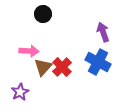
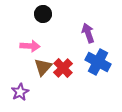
purple arrow: moved 15 px left, 1 px down
pink arrow: moved 1 px right, 5 px up
red cross: moved 1 px right, 1 px down
